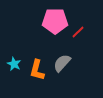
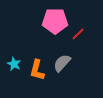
red line: moved 2 px down
